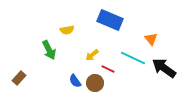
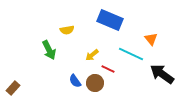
cyan line: moved 2 px left, 4 px up
black arrow: moved 2 px left, 6 px down
brown rectangle: moved 6 px left, 10 px down
